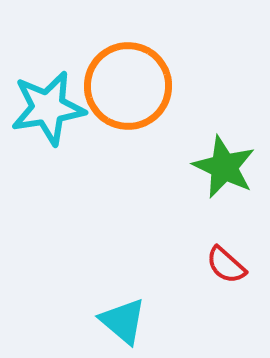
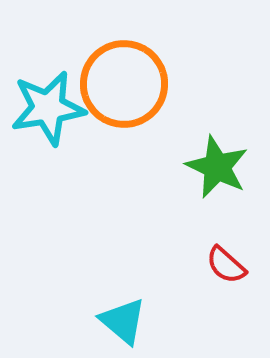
orange circle: moved 4 px left, 2 px up
green star: moved 7 px left
